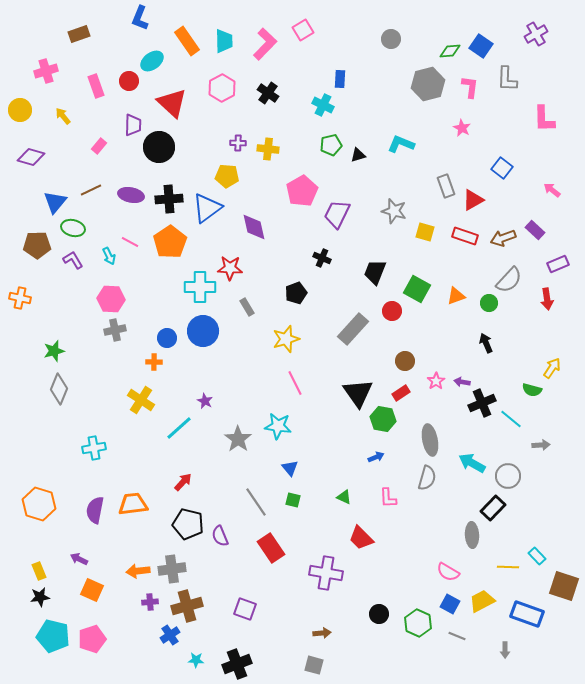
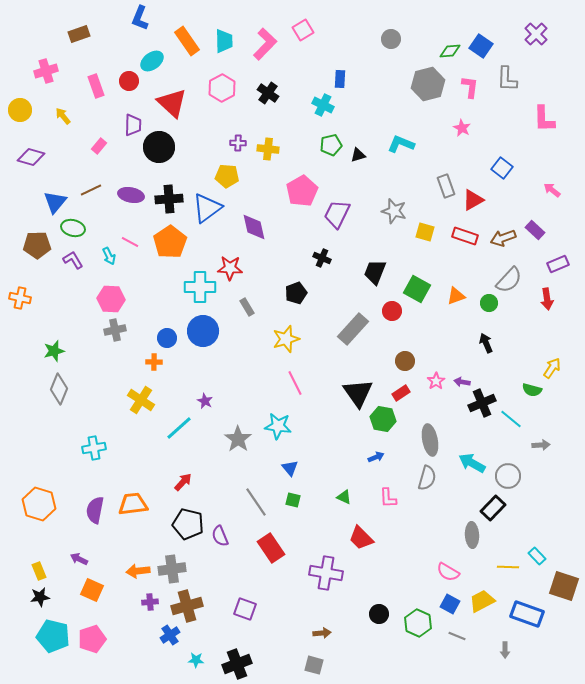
purple cross at (536, 34): rotated 15 degrees counterclockwise
